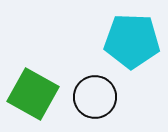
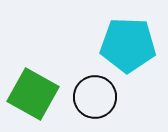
cyan pentagon: moved 4 px left, 4 px down
